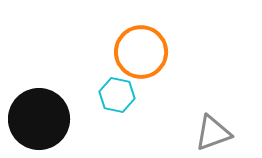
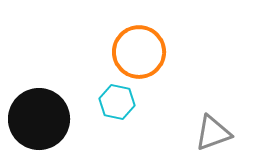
orange circle: moved 2 px left
cyan hexagon: moved 7 px down
